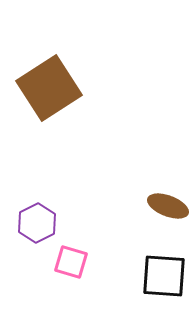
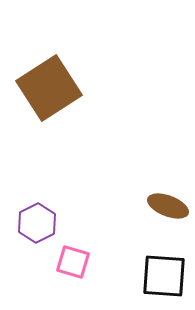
pink square: moved 2 px right
